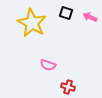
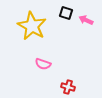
pink arrow: moved 4 px left, 3 px down
yellow star: moved 3 px down
pink semicircle: moved 5 px left, 1 px up
